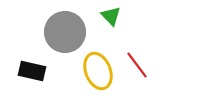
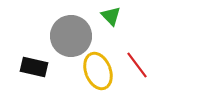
gray circle: moved 6 px right, 4 px down
black rectangle: moved 2 px right, 4 px up
